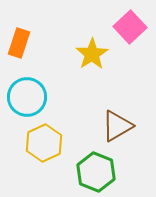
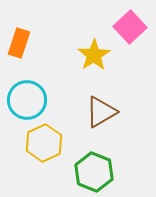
yellow star: moved 2 px right, 1 px down
cyan circle: moved 3 px down
brown triangle: moved 16 px left, 14 px up
green hexagon: moved 2 px left
